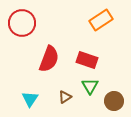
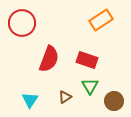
cyan triangle: moved 1 px down
